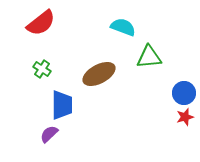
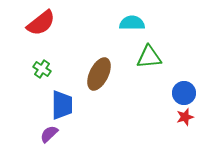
cyan semicircle: moved 9 px right, 4 px up; rotated 20 degrees counterclockwise
brown ellipse: rotated 36 degrees counterclockwise
